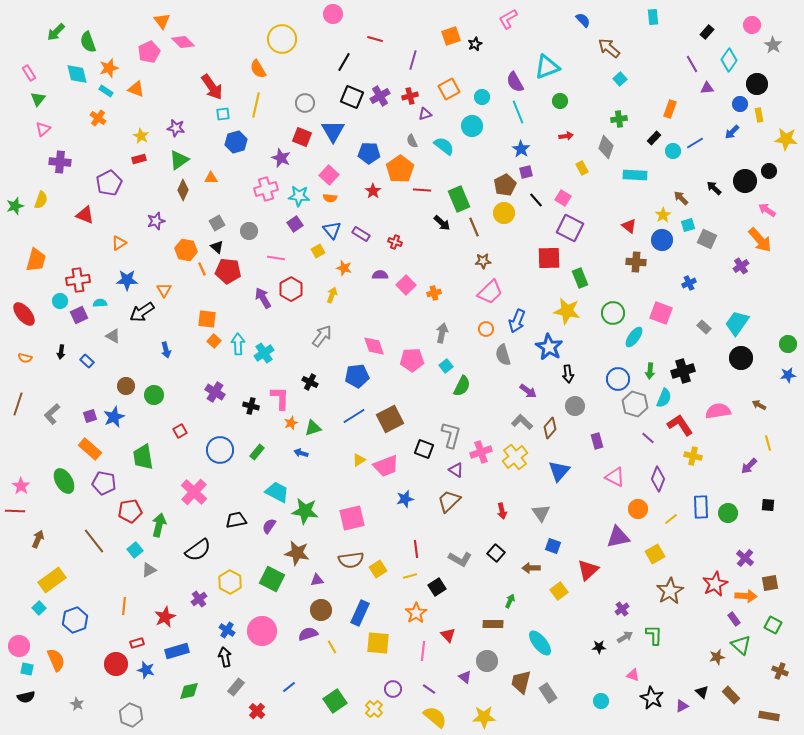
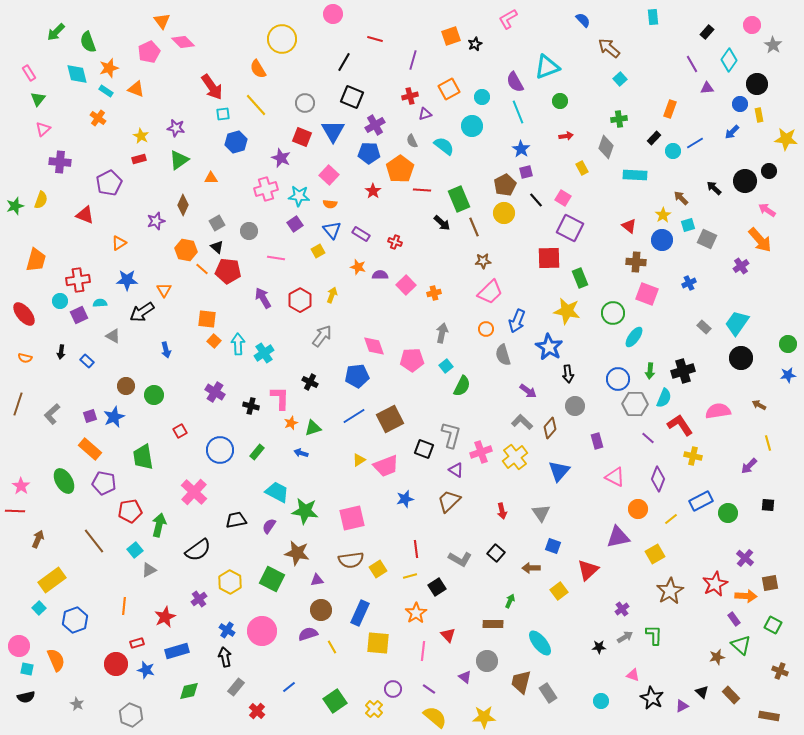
purple cross at (380, 96): moved 5 px left, 29 px down
yellow line at (256, 105): rotated 55 degrees counterclockwise
brown diamond at (183, 190): moved 15 px down
orange semicircle at (330, 198): moved 6 px down
orange star at (344, 268): moved 14 px right, 1 px up
orange line at (202, 269): rotated 24 degrees counterclockwise
red hexagon at (291, 289): moved 9 px right, 11 px down
pink square at (661, 313): moved 14 px left, 19 px up
gray hexagon at (635, 404): rotated 15 degrees counterclockwise
blue rectangle at (701, 507): moved 6 px up; rotated 65 degrees clockwise
